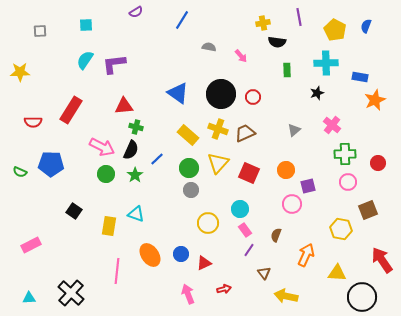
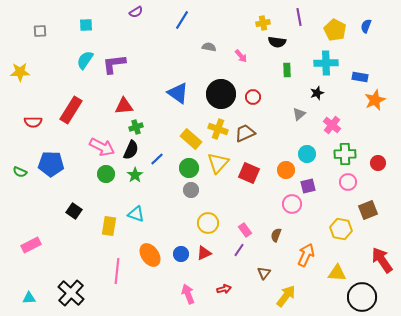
green cross at (136, 127): rotated 32 degrees counterclockwise
gray triangle at (294, 130): moved 5 px right, 16 px up
yellow rectangle at (188, 135): moved 3 px right, 4 px down
cyan circle at (240, 209): moved 67 px right, 55 px up
purple line at (249, 250): moved 10 px left
red triangle at (204, 263): moved 10 px up
brown triangle at (264, 273): rotated 16 degrees clockwise
yellow arrow at (286, 296): rotated 115 degrees clockwise
